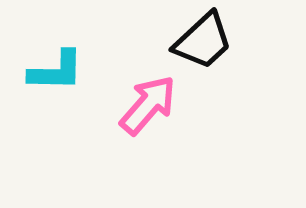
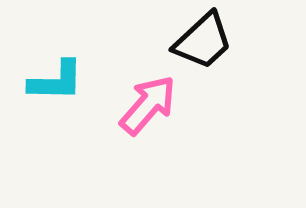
cyan L-shape: moved 10 px down
